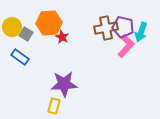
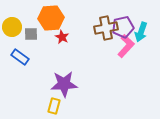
orange hexagon: moved 2 px right, 5 px up
purple pentagon: rotated 25 degrees counterclockwise
gray square: moved 5 px right; rotated 32 degrees counterclockwise
